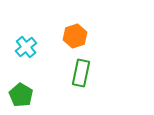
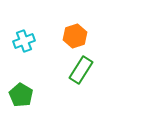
cyan cross: moved 2 px left, 6 px up; rotated 20 degrees clockwise
green rectangle: moved 3 px up; rotated 20 degrees clockwise
